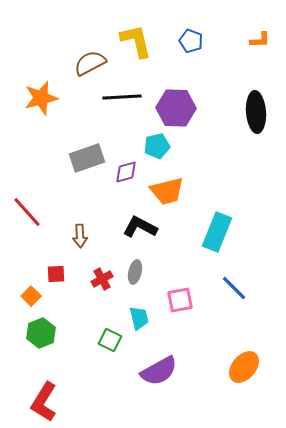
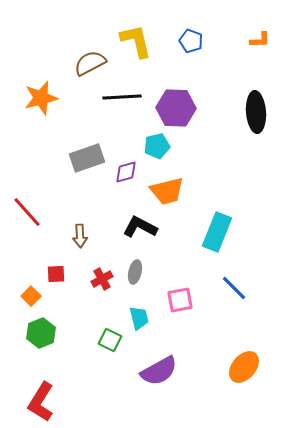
red L-shape: moved 3 px left
